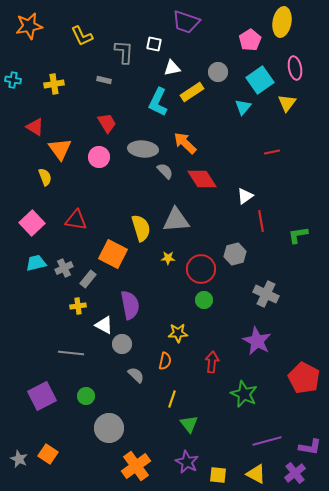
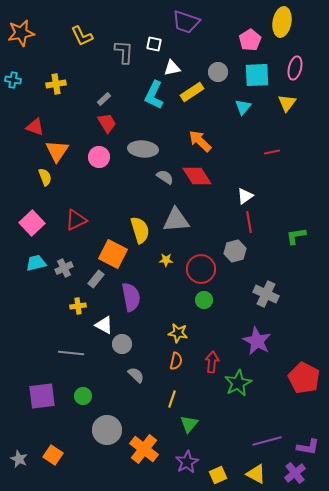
orange star at (29, 26): moved 8 px left, 7 px down
pink ellipse at (295, 68): rotated 25 degrees clockwise
gray rectangle at (104, 80): moved 19 px down; rotated 56 degrees counterclockwise
cyan square at (260, 80): moved 3 px left, 5 px up; rotated 32 degrees clockwise
yellow cross at (54, 84): moved 2 px right
cyan L-shape at (158, 102): moved 4 px left, 7 px up
red triangle at (35, 127): rotated 12 degrees counterclockwise
orange arrow at (185, 143): moved 15 px right, 2 px up
orange triangle at (60, 149): moved 3 px left, 2 px down; rotated 10 degrees clockwise
gray semicircle at (165, 171): moved 6 px down; rotated 12 degrees counterclockwise
red diamond at (202, 179): moved 5 px left, 3 px up
red triangle at (76, 220): rotated 35 degrees counterclockwise
red line at (261, 221): moved 12 px left, 1 px down
yellow semicircle at (141, 228): moved 1 px left, 2 px down
green L-shape at (298, 235): moved 2 px left, 1 px down
gray hexagon at (235, 254): moved 3 px up
yellow star at (168, 258): moved 2 px left, 2 px down
gray rectangle at (88, 279): moved 8 px right
purple semicircle at (130, 305): moved 1 px right, 8 px up
yellow star at (178, 333): rotated 12 degrees clockwise
orange semicircle at (165, 361): moved 11 px right
green star at (244, 394): moved 6 px left, 11 px up; rotated 20 degrees clockwise
purple square at (42, 396): rotated 20 degrees clockwise
green circle at (86, 396): moved 3 px left
green triangle at (189, 424): rotated 18 degrees clockwise
gray circle at (109, 428): moved 2 px left, 2 px down
purple L-shape at (310, 447): moved 2 px left
orange square at (48, 454): moved 5 px right, 1 px down
purple star at (187, 462): rotated 15 degrees clockwise
orange cross at (136, 466): moved 8 px right, 17 px up; rotated 16 degrees counterclockwise
yellow square at (218, 475): rotated 30 degrees counterclockwise
